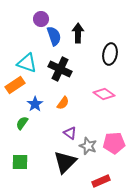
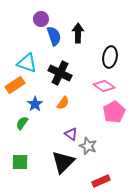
black ellipse: moved 3 px down
black cross: moved 4 px down
pink diamond: moved 8 px up
purple triangle: moved 1 px right, 1 px down
pink pentagon: moved 31 px up; rotated 25 degrees counterclockwise
black triangle: moved 2 px left
